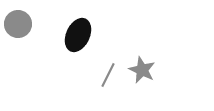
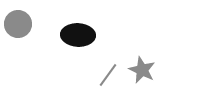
black ellipse: rotated 68 degrees clockwise
gray line: rotated 10 degrees clockwise
